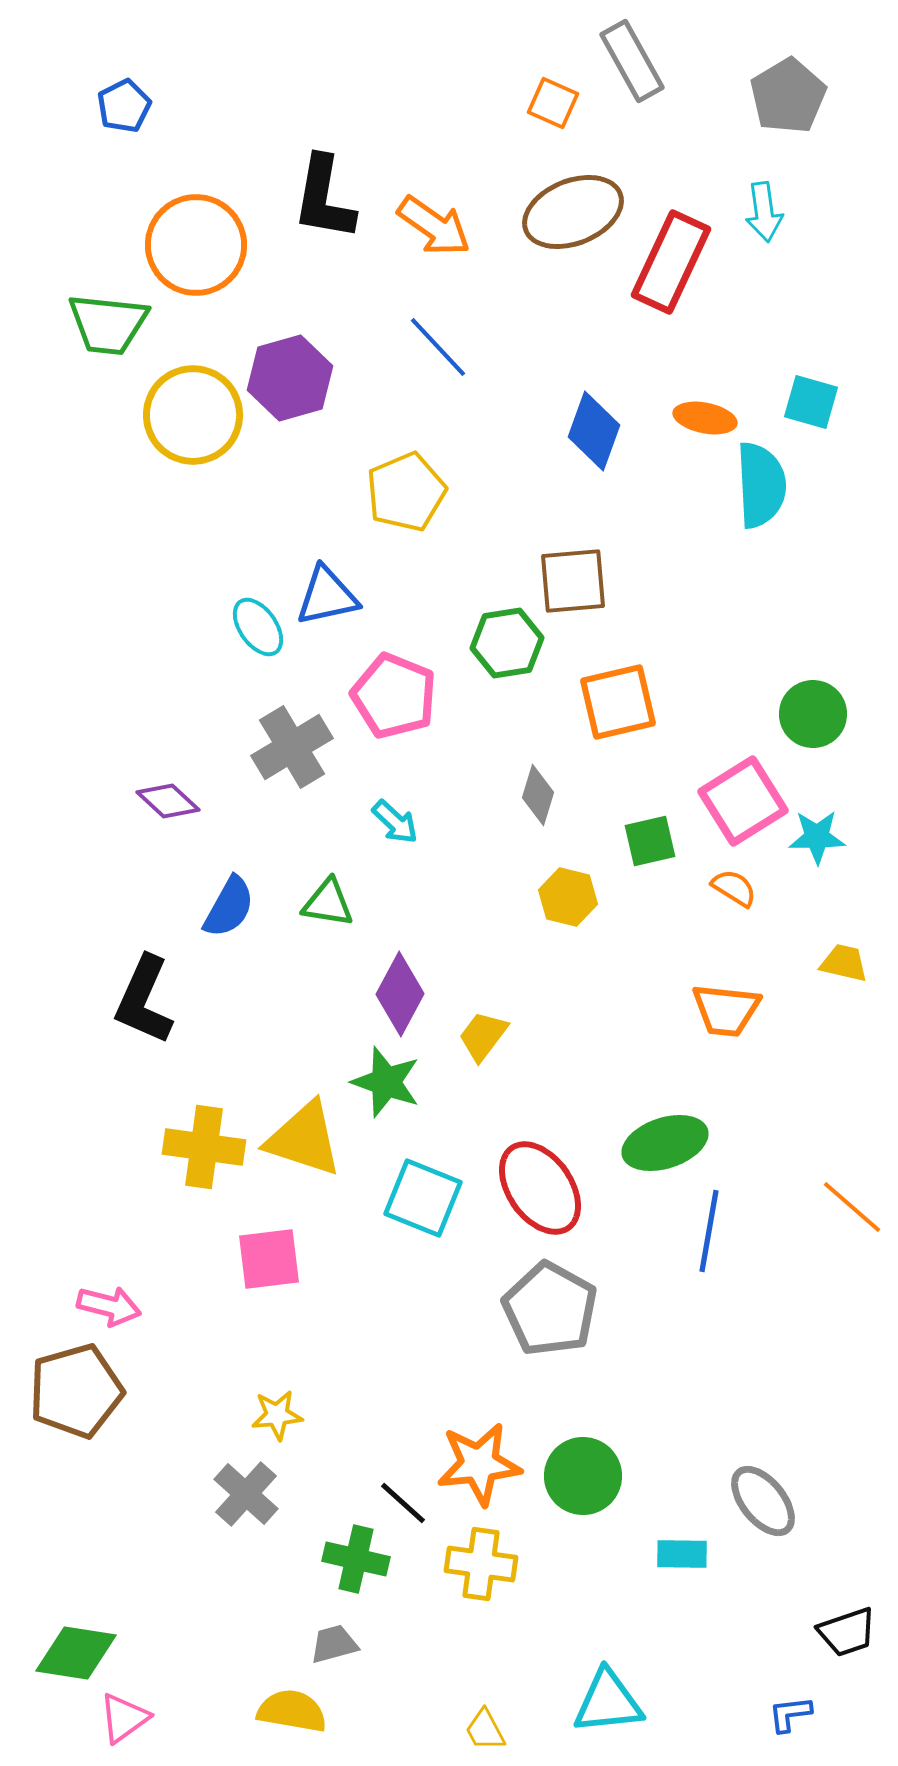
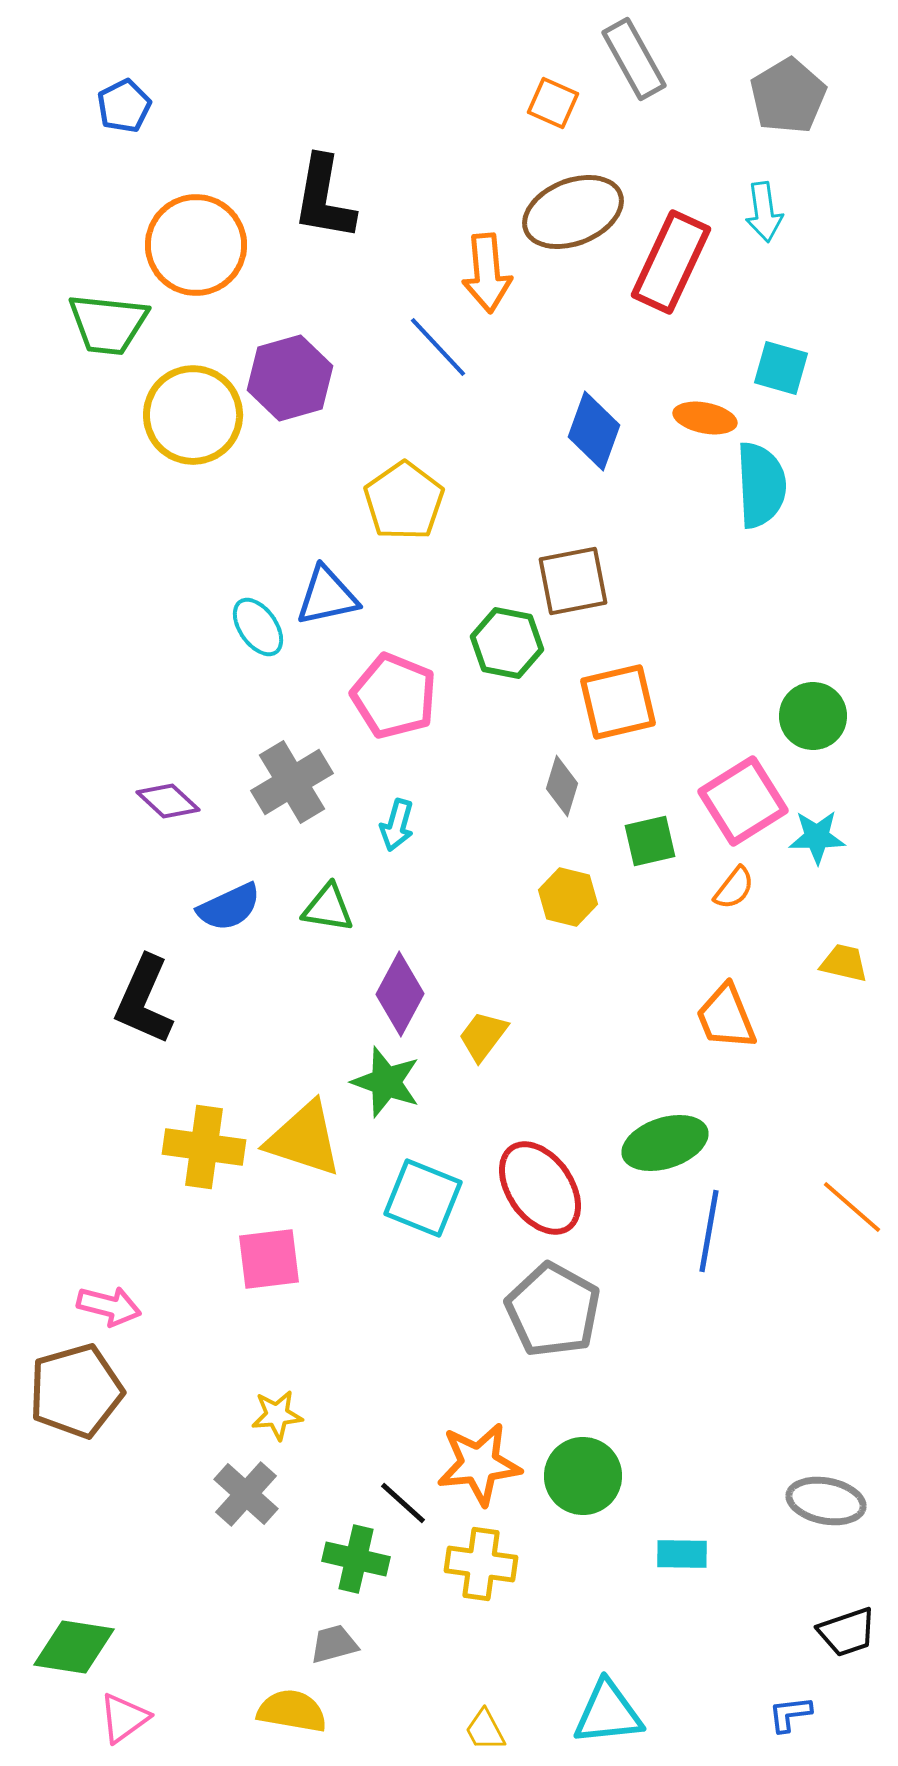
gray rectangle at (632, 61): moved 2 px right, 2 px up
orange arrow at (434, 226): moved 53 px right, 47 px down; rotated 50 degrees clockwise
cyan square at (811, 402): moved 30 px left, 34 px up
yellow pentagon at (406, 492): moved 2 px left, 9 px down; rotated 12 degrees counterclockwise
brown square at (573, 581): rotated 6 degrees counterclockwise
green hexagon at (507, 643): rotated 20 degrees clockwise
green circle at (813, 714): moved 2 px down
gray cross at (292, 747): moved 35 px down
gray diamond at (538, 795): moved 24 px right, 9 px up
cyan arrow at (395, 822): moved 2 px right, 3 px down; rotated 63 degrees clockwise
orange semicircle at (734, 888): rotated 96 degrees clockwise
green triangle at (328, 903): moved 5 px down
blue semicircle at (229, 907): rotated 36 degrees clockwise
orange trapezoid at (726, 1010): moved 7 px down; rotated 62 degrees clockwise
gray pentagon at (550, 1309): moved 3 px right, 1 px down
gray ellipse at (763, 1501): moved 63 px right; rotated 40 degrees counterclockwise
green diamond at (76, 1653): moved 2 px left, 6 px up
cyan triangle at (608, 1702): moved 11 px down
